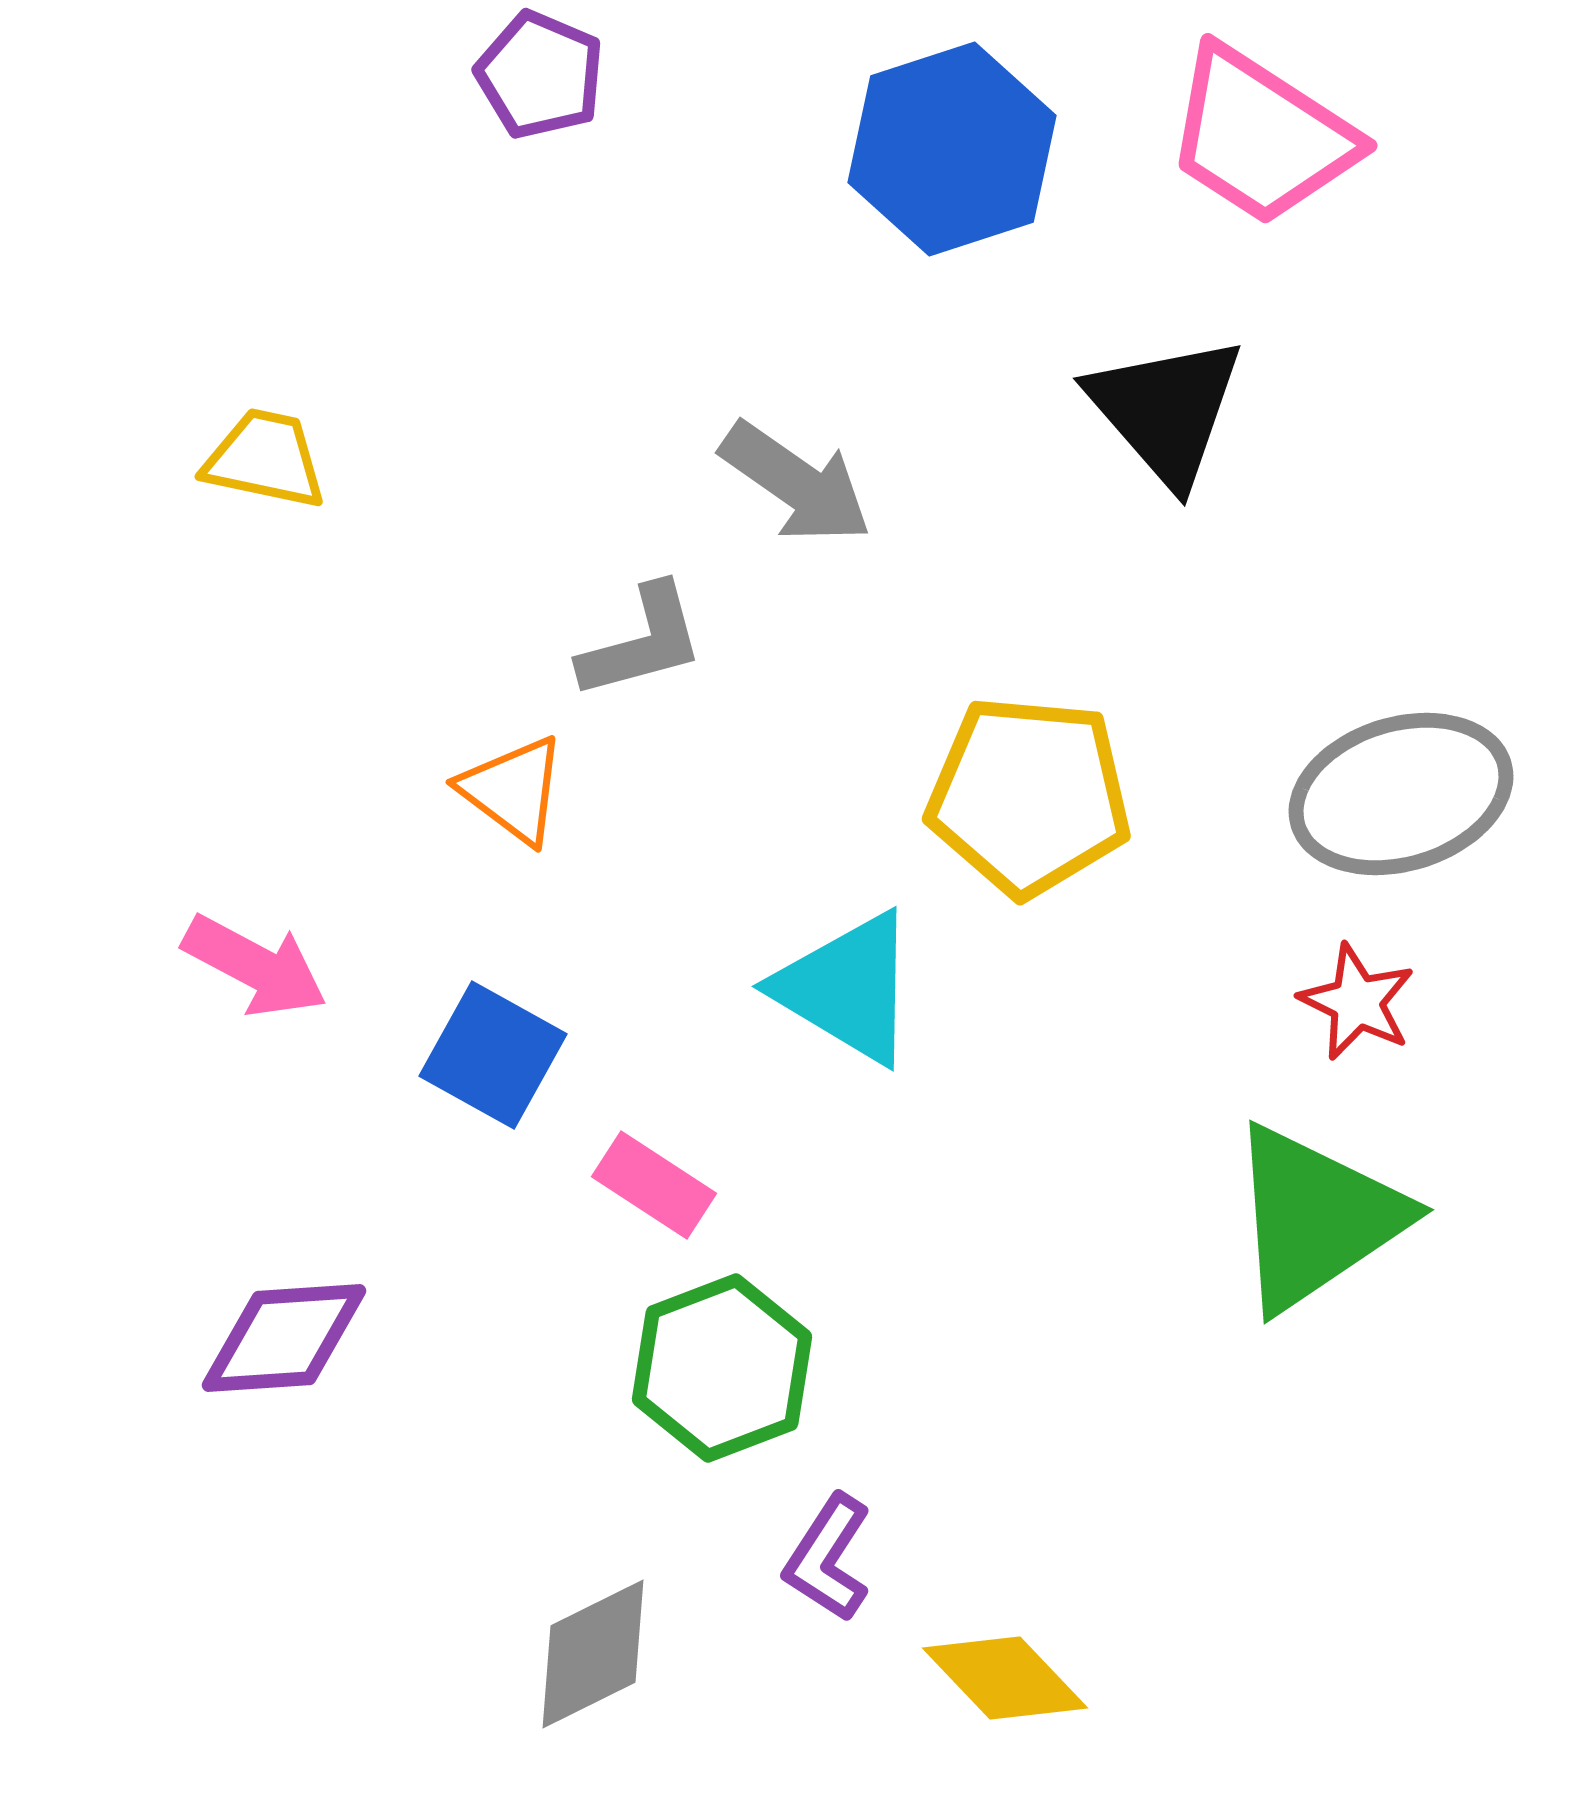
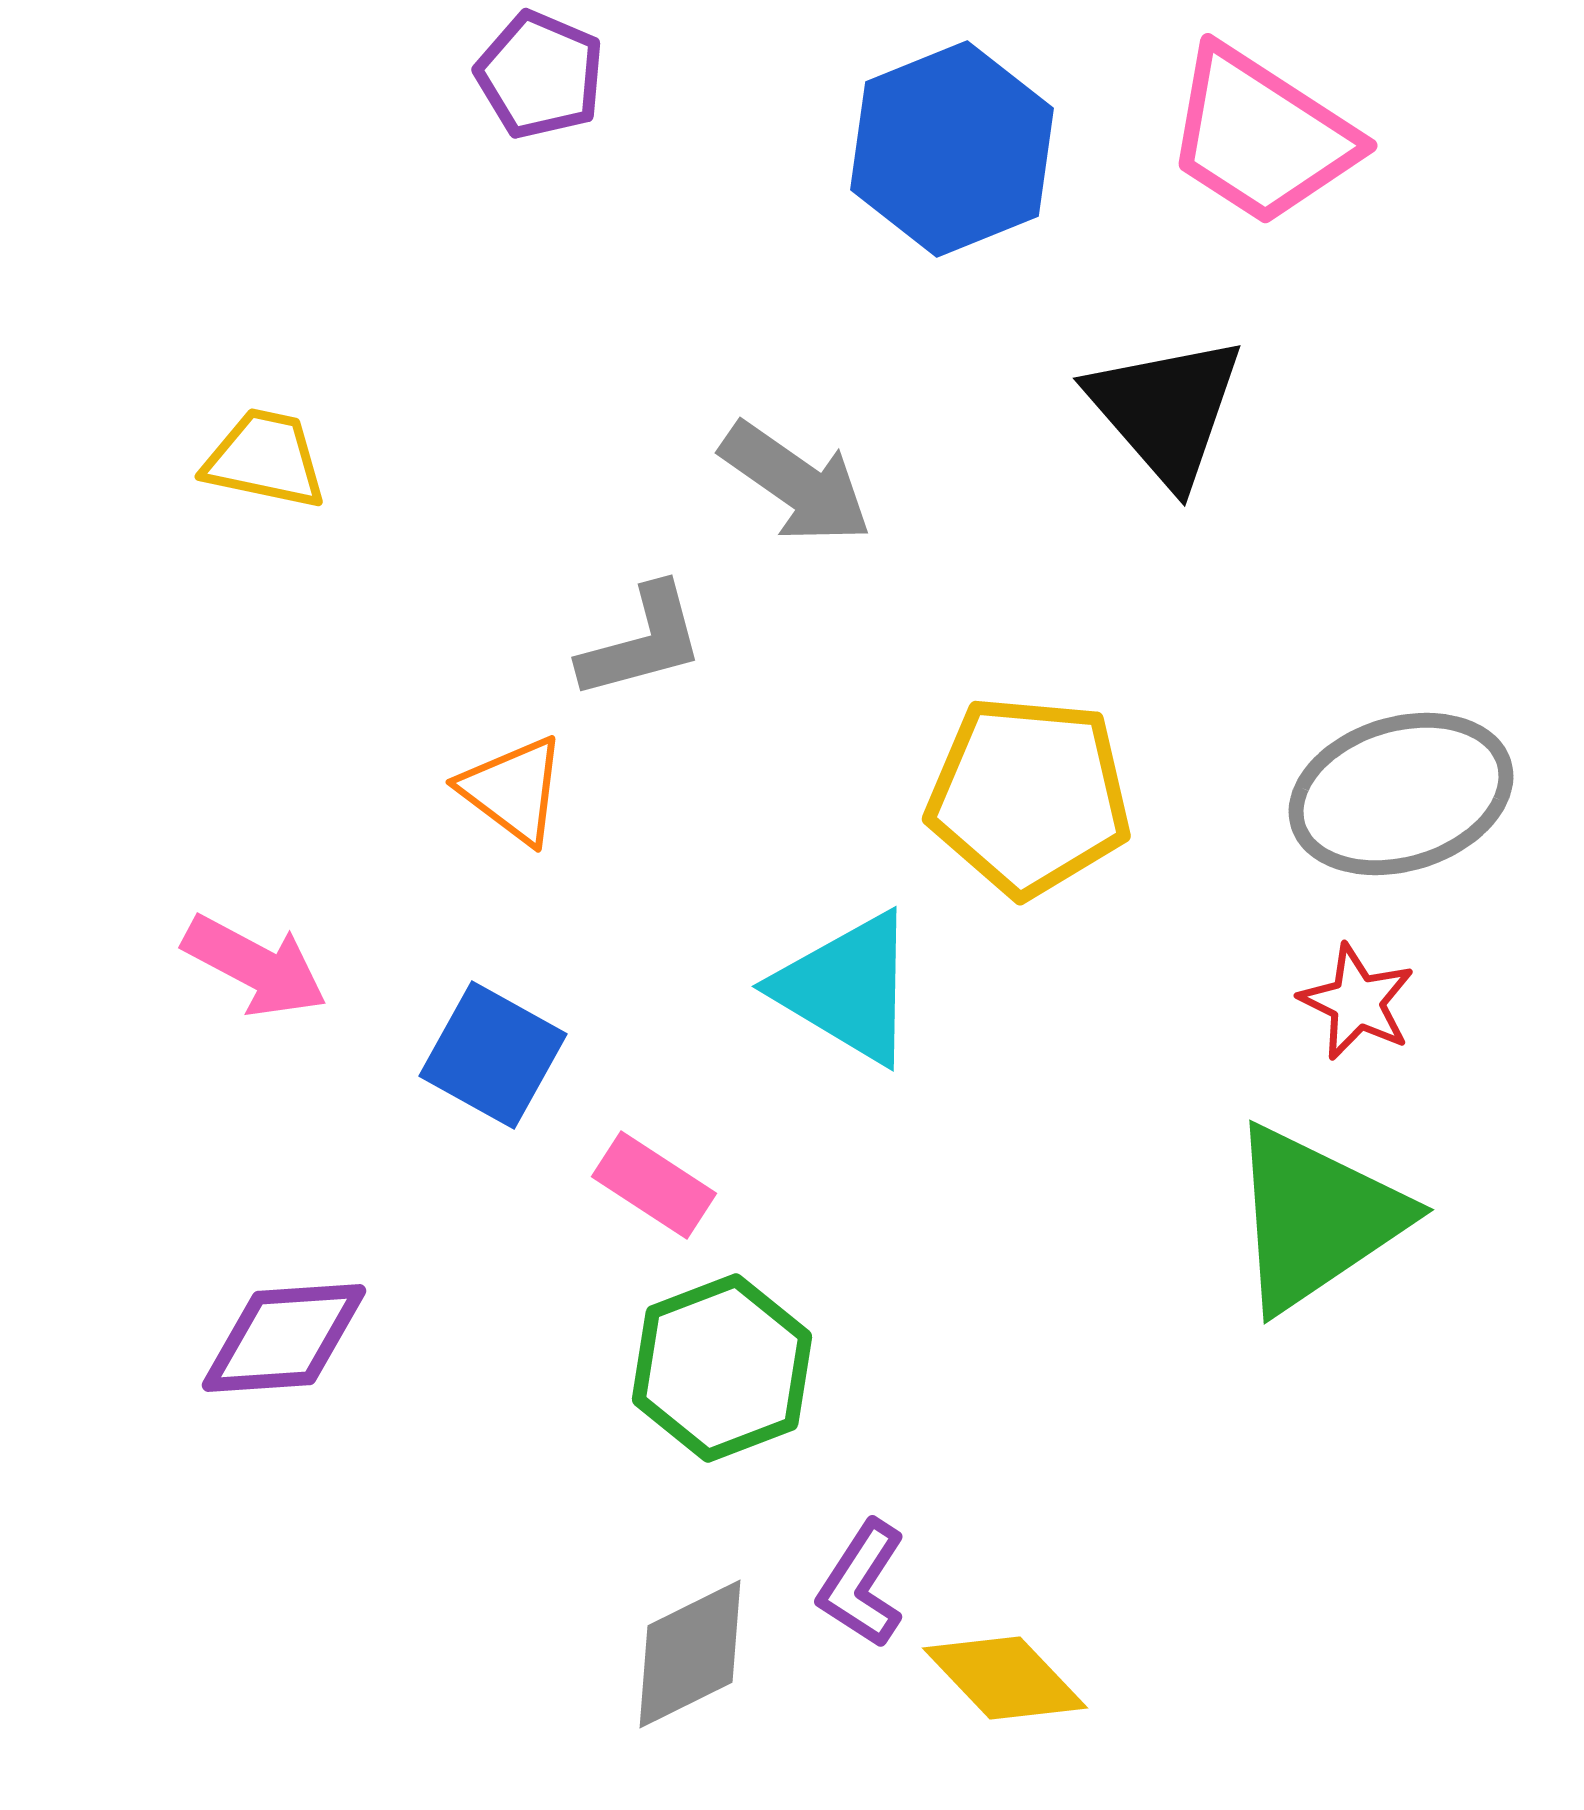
blue hexagon: rotated 4 degrees counterclockwise
purple L-shape: moved 34 px right, 26 px down
gray diamond: moved 97 px right
